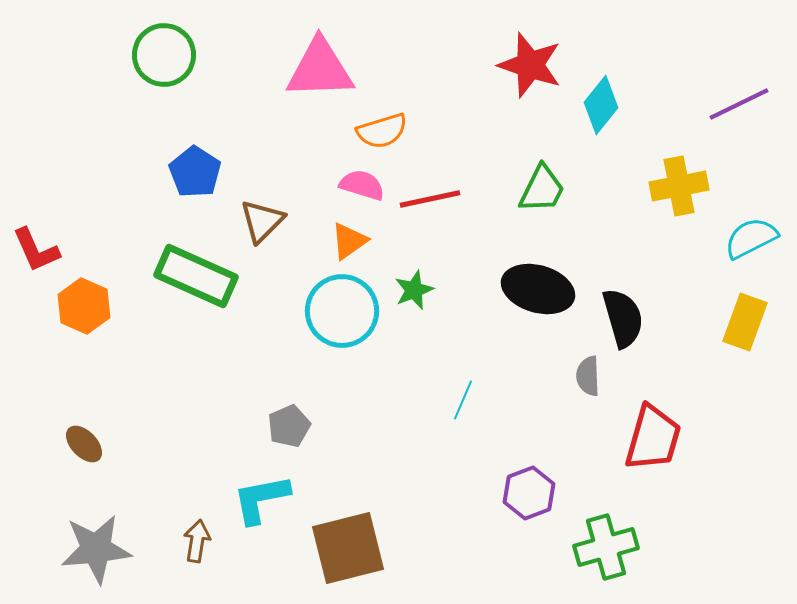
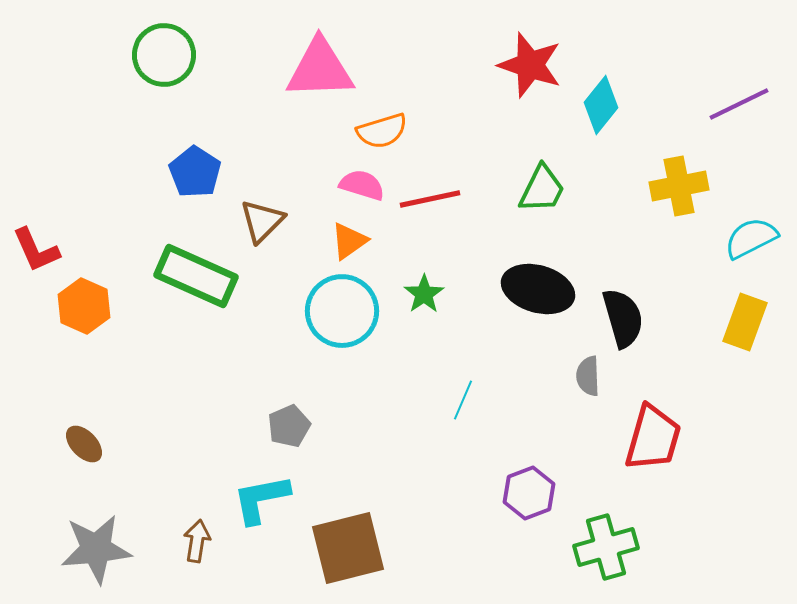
green star: moved 10 px right, 4 px down; rotated 12 degrees counterclockwise
